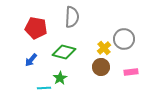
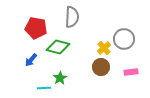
green diamond: moved 6 px left, 5 px up
